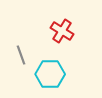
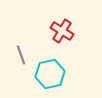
cyan hexagon: rotated 12 degrees counterclockwise
